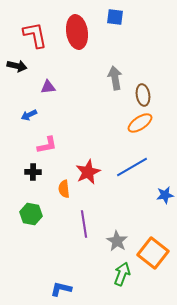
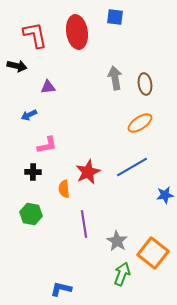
brown ellipse: moved 2 px right, 11 px up
